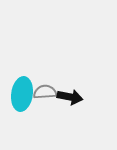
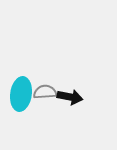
cyan ellipse: moved 1 px left
